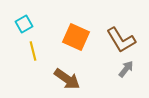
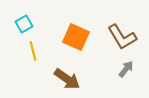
brown L-shape: moved 1 px right, 3 px up
